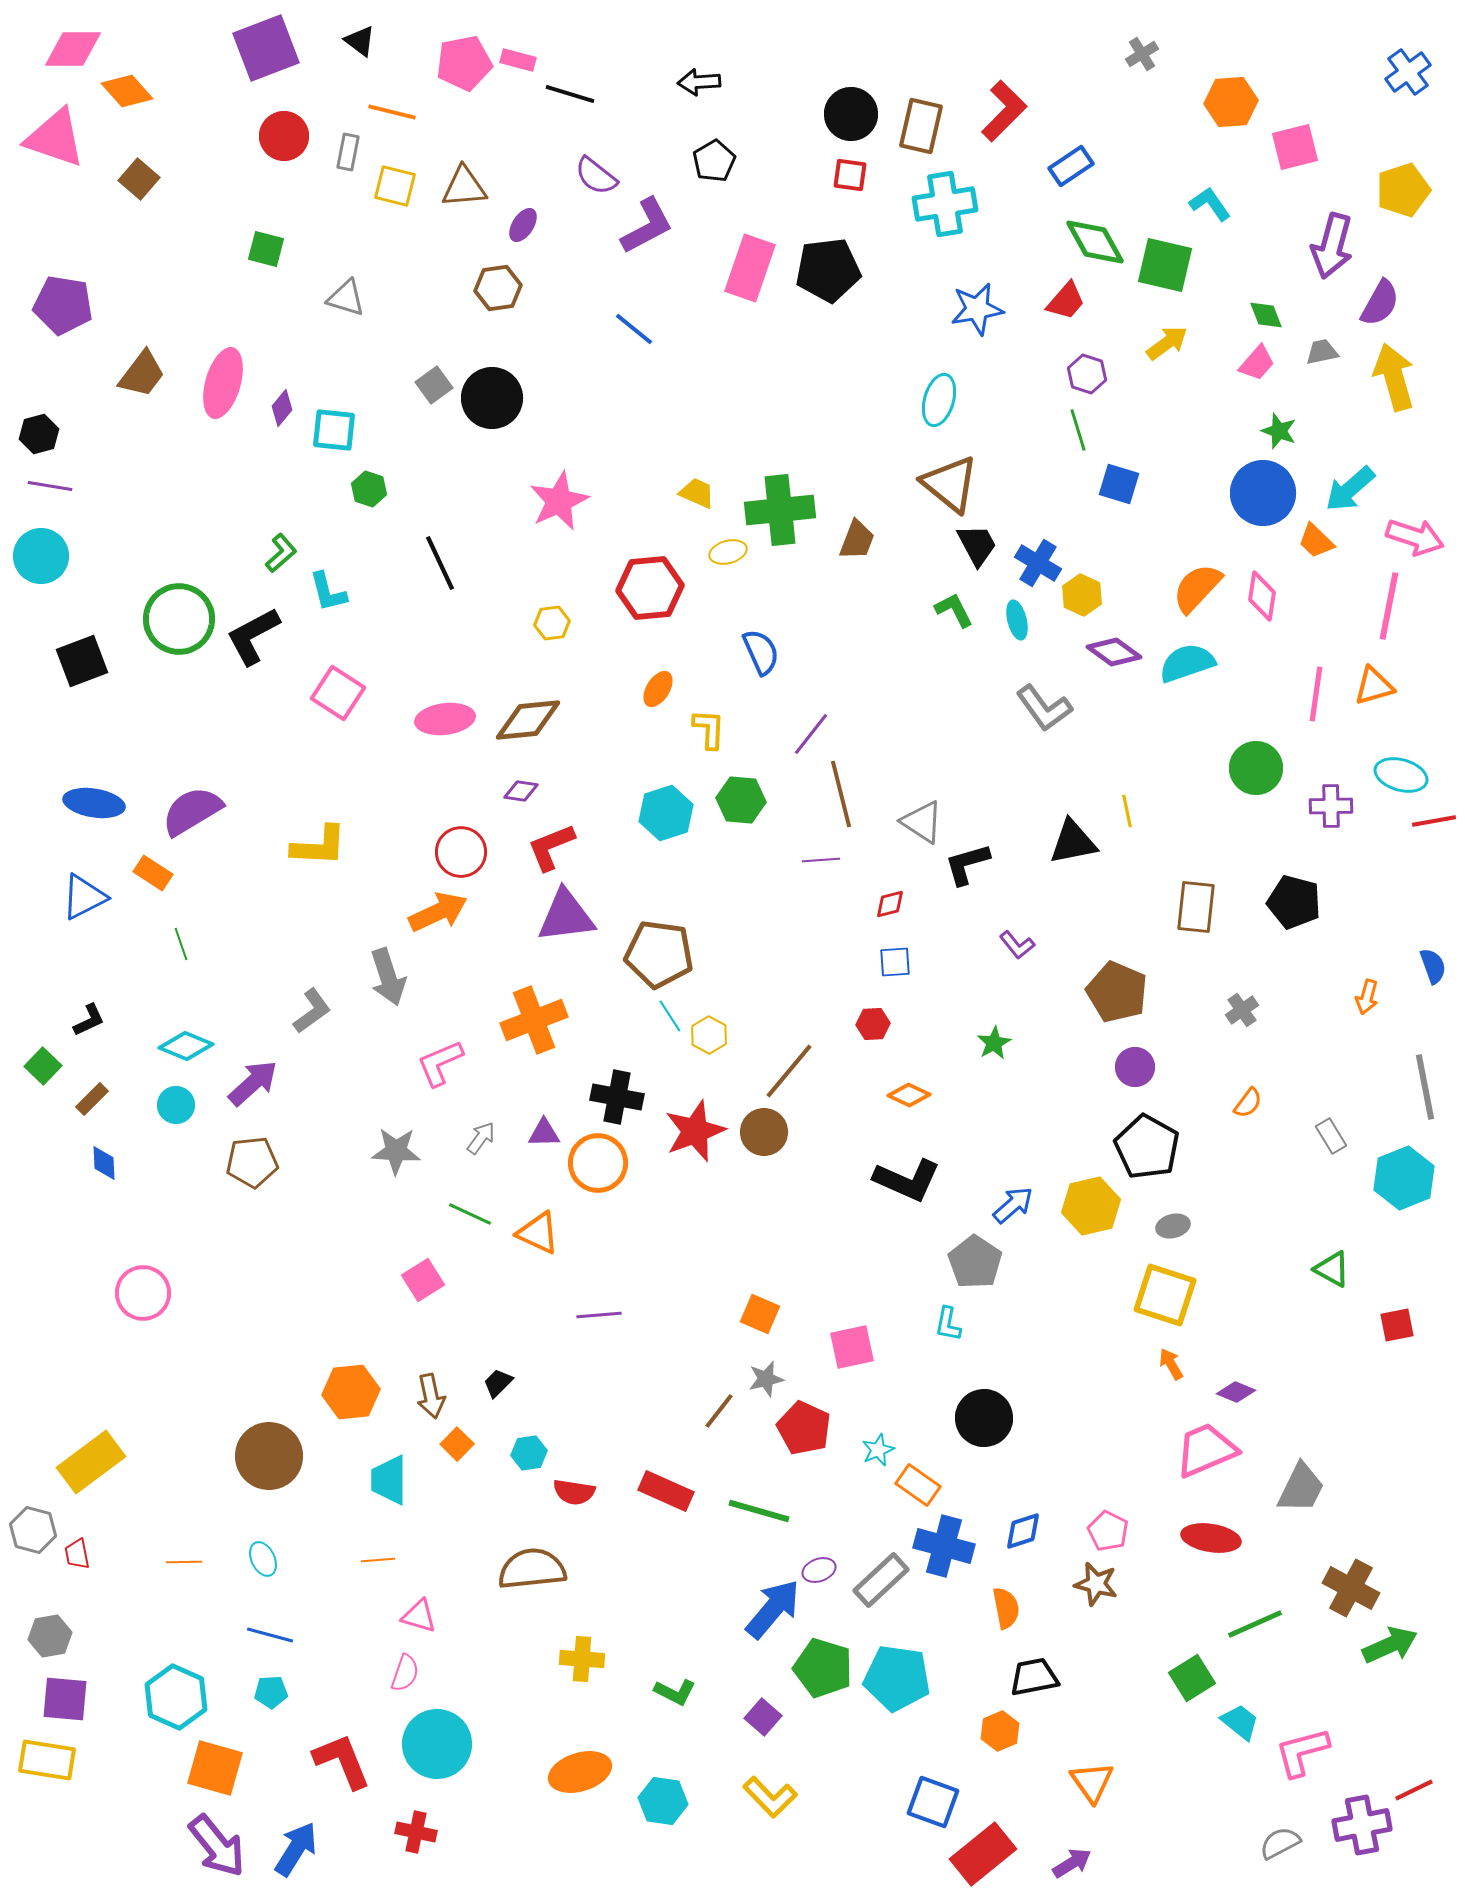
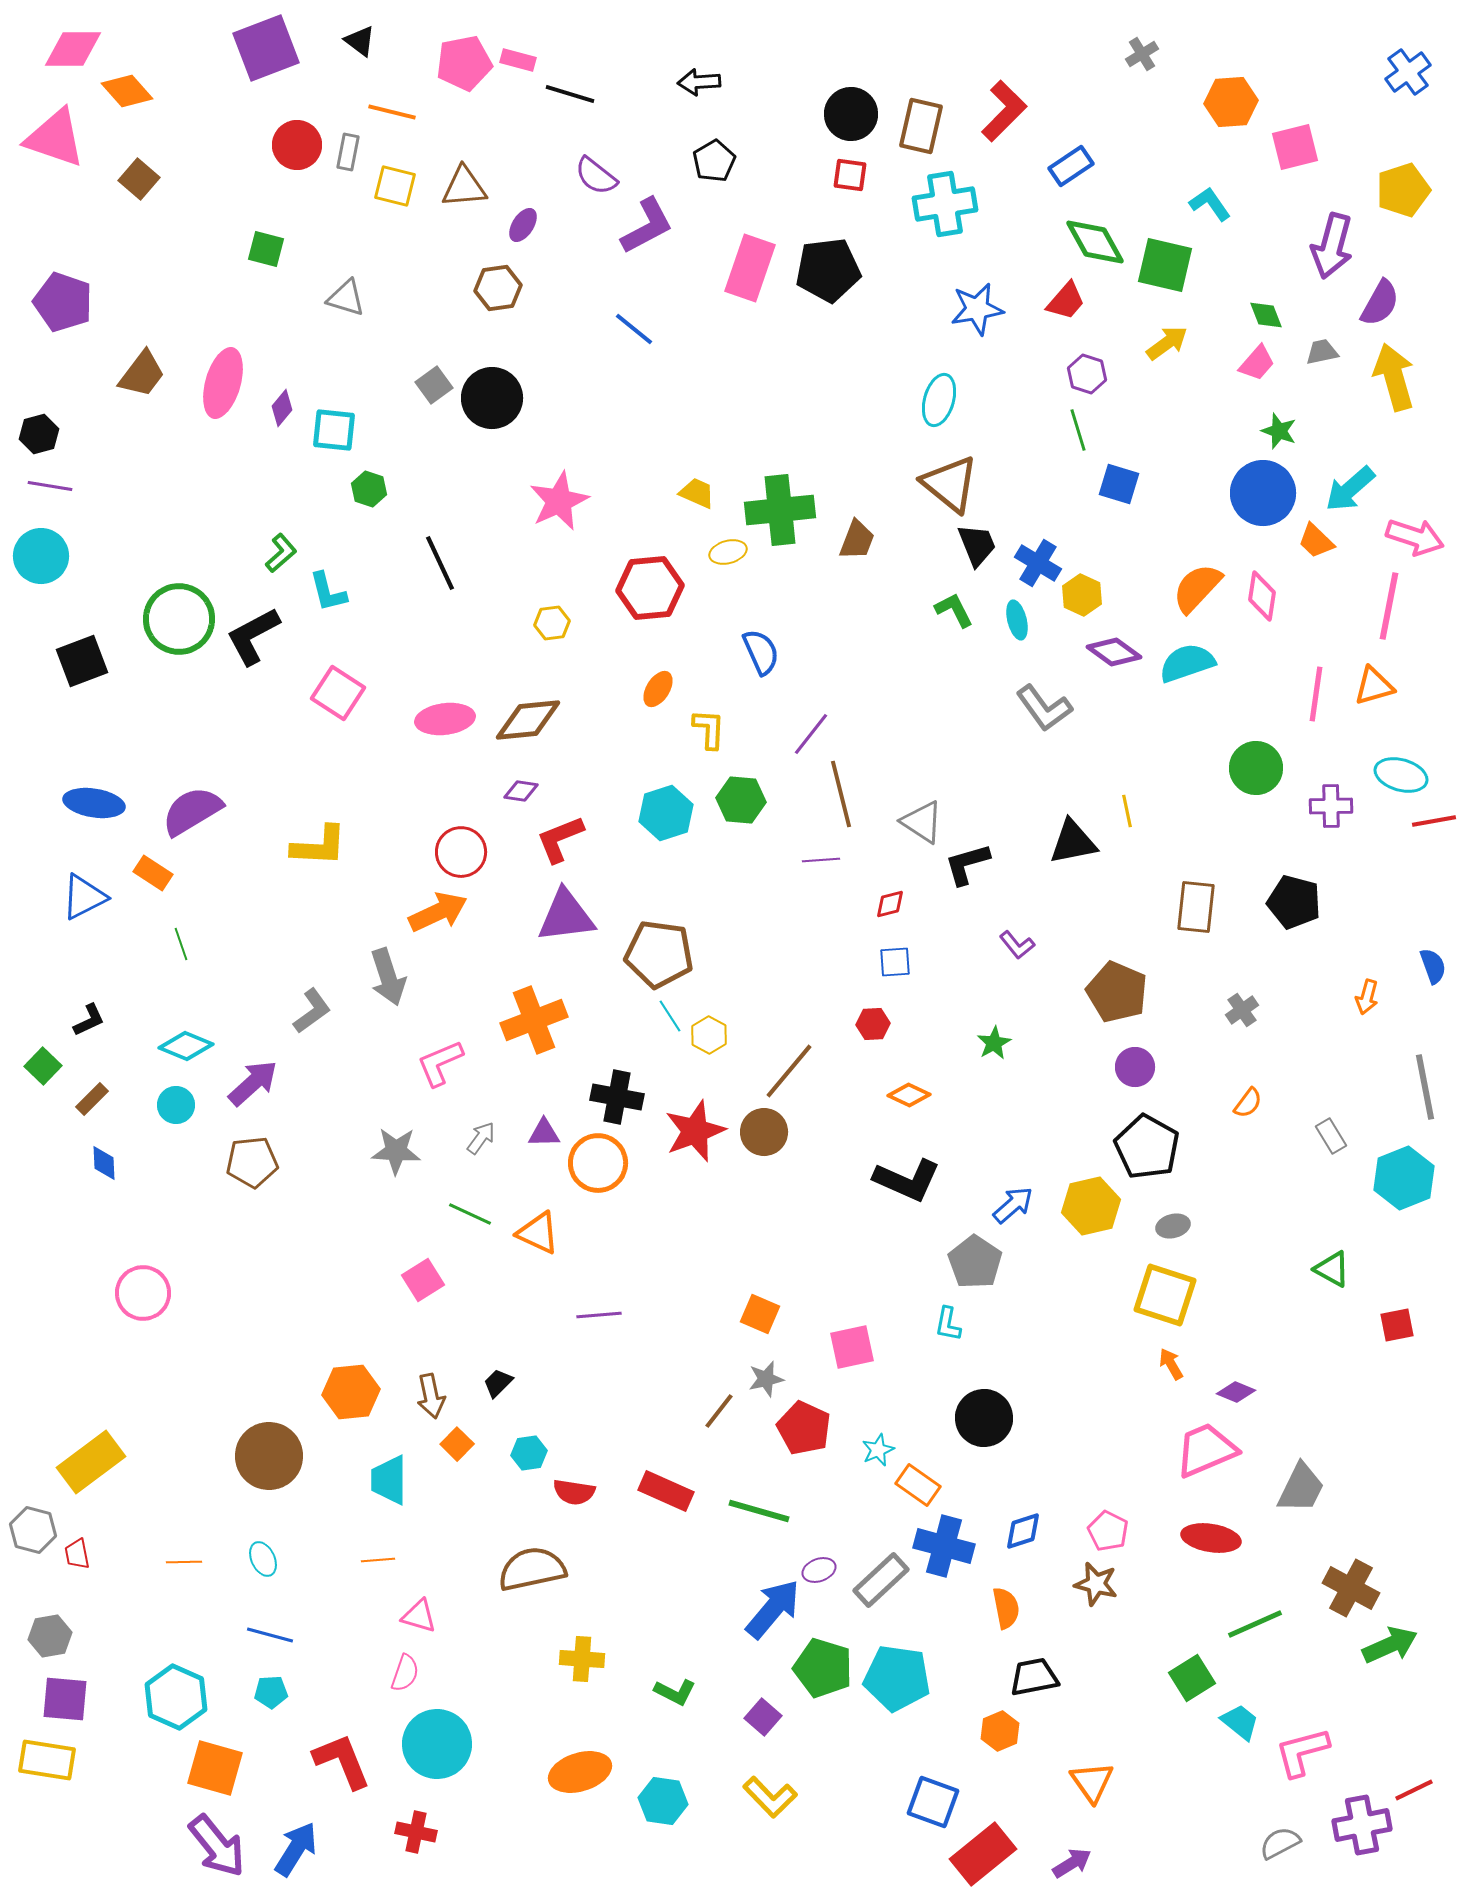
red circle at (284, 136): moved 13 px right, 9 px down
purple pentagon at (63, 305): moved 3 px up; rotated 10 degrees clockwise
black trapezoid at (977, 545): rotated 6 degrees clockwise
red L-shape at (551, 847): moved 9 px right, 8 px up
brown semicircle at (532, 1569): rotated 6 degrees counterclockwise
